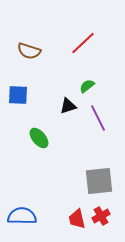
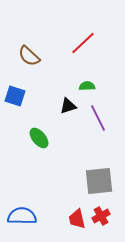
brown semicircle: moved 5 px down; rotated 25 degrees clockwise
green semicircle: rotated 35 degrees clockwise
blue square: moved 3 px left, 1 px down; rotated 15 degrees clockwise
